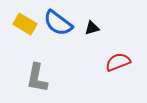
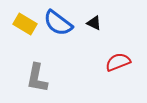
black triangle: moved 2 px right, 5 px up; rotated 42 degrees clockwise
